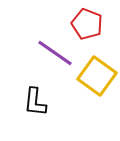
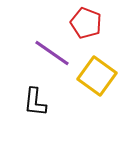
red pentagon: moved 1 px left, 1 px up
purple line: moved 3 px left
